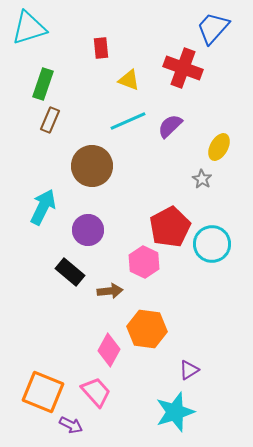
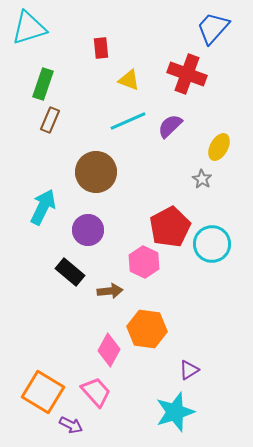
red cross: moved 4 px right, 6 px down
brown circle: moved 4 px right, 6 px down
orange square: rotated 9 degrees clockwise
